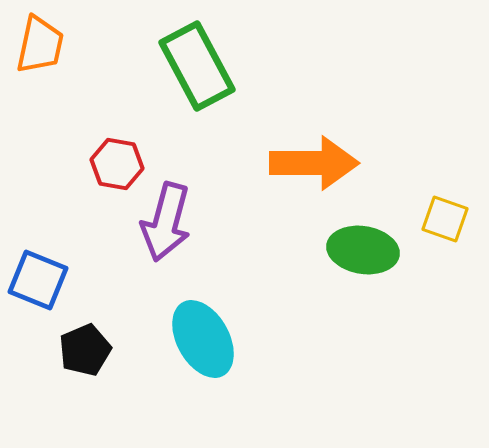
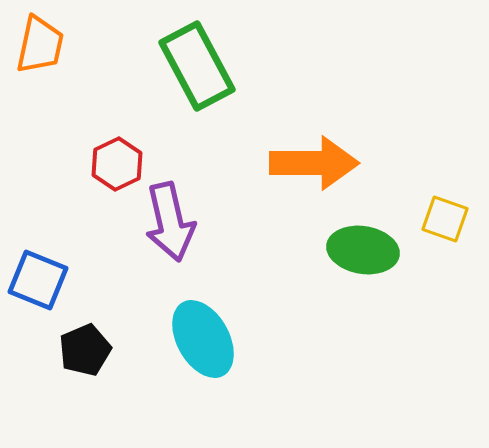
red hexagon: rotated 24 degrees clockwise
purple arrow: moved 4 px right; rotated 28 degrees counterclockwise
